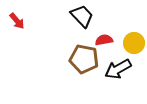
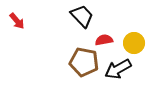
brown pentagon: moved 3 px down
